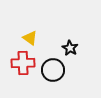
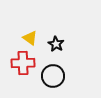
black star: moved 14 px left, 4 px up
black circle: moved 6 px down
